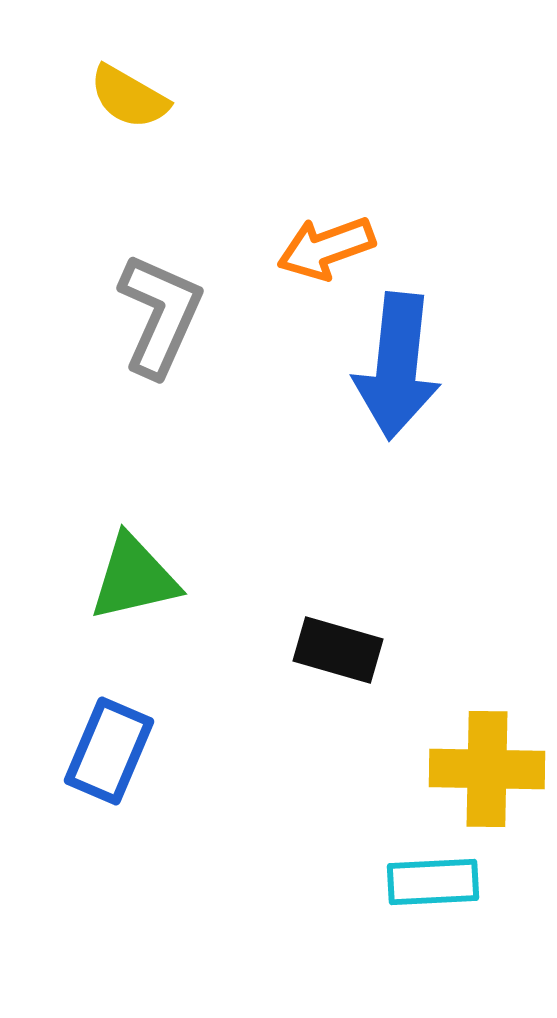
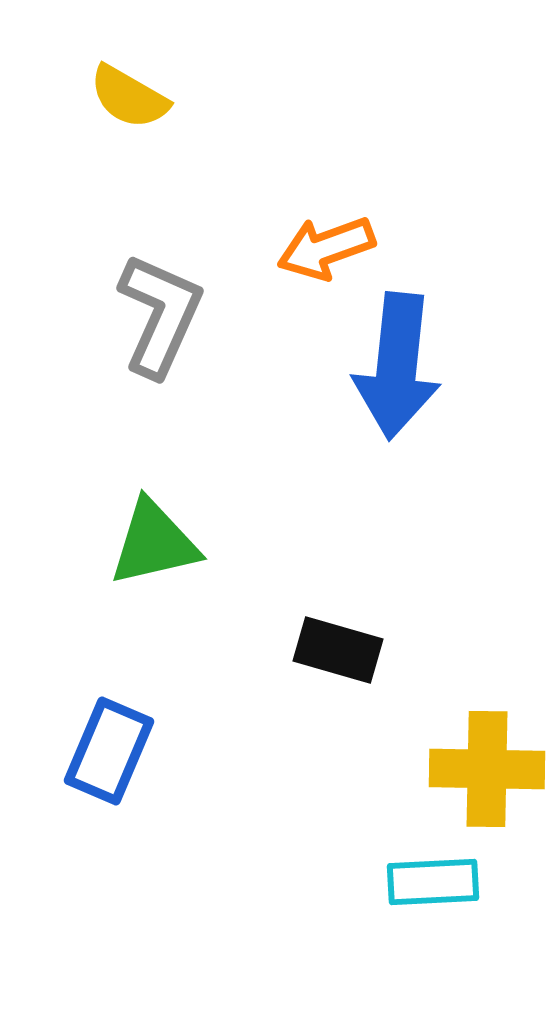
green triangle: moved 20 px right, 35 px up
